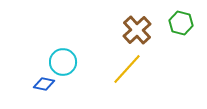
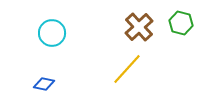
brown cross: moved 2 px right, 3 px up
cyan circle: moved 11 px left, 29 px up
